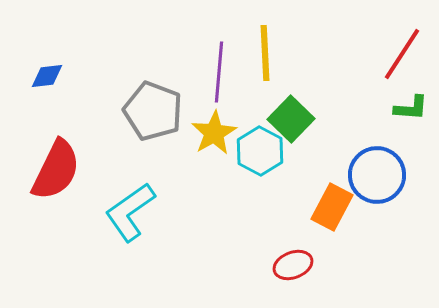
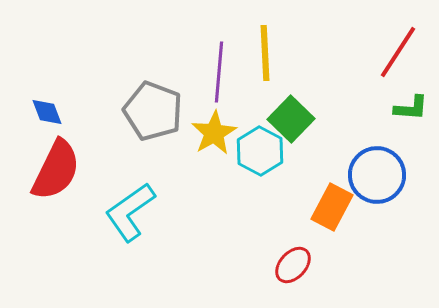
red line: moved 4 px left, 2 px up
blue diamond: moved 36 px down; rotated 76 degrees clockwise
red ellipse: rotated 27 degrees counterclockwise
